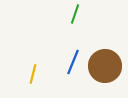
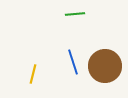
green line: rotated 66 degrees clockwise
blue line: rotated 40 degrees counterclockwise
